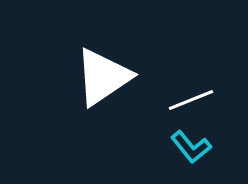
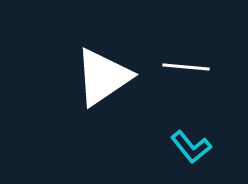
white line: moved 5 px left, 33 px up; rotated 27 degrees clockwise
